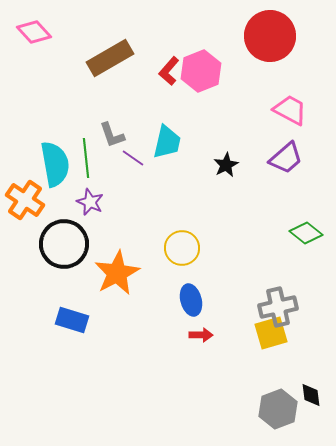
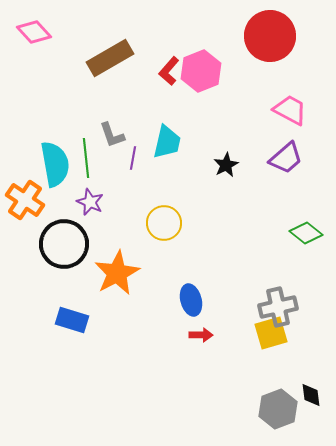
purple line: rotated 65 degrees clockwise
yellow circle: moved 18 px left, 25 px up
